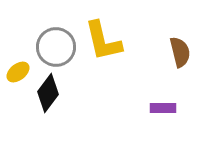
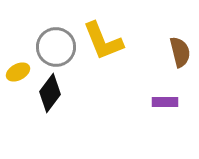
yellow L-shape: rotated 9 degrees counterclockwise
yellow ellipse: rotated 10 degrees clockwise
black diamond: moved 2 px right
purple rectangle: moved 2 px right, 6 px up
